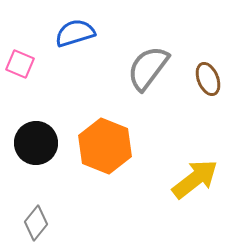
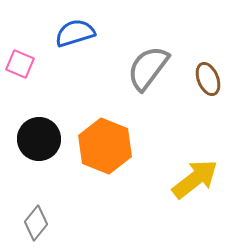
black circle: moved 3 px right, 4 px up
